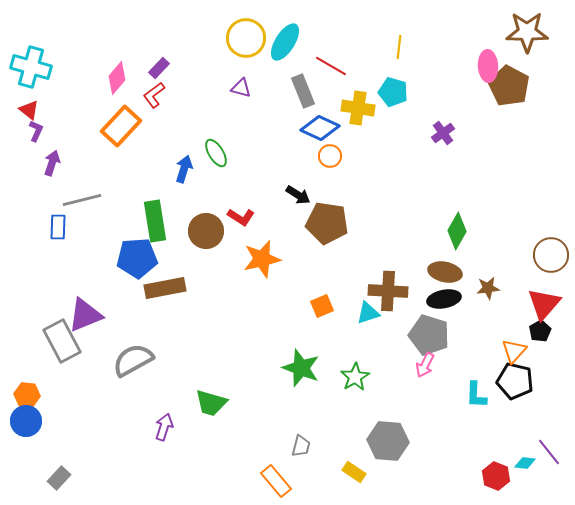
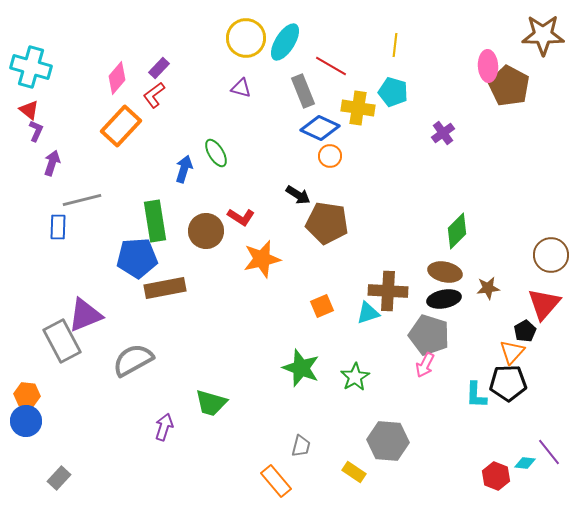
brown star at (527, 32): moved 16 px right, 3 px down
yellow line at (399, 47): moved 4 px left, 2 px up
green diamond at (457, 231): rotated 15 degrees clockwise
black pentagon at (540, 331): moved 15 px left
orange triangle at (514, 351): moved 2 px left, 1 px down
black pentagon at (515, 381): moved 7 px left, 2 px down; rotated 15 degrees counterclockwise
